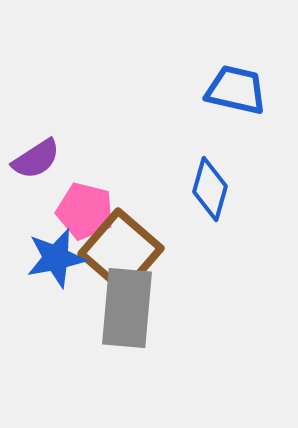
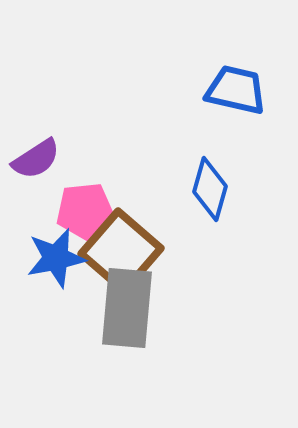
pink pentagon: rotated 20 degrees counterclockwise
